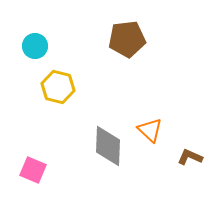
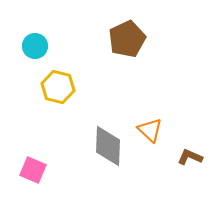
brown pentagon: rotated 18 degrees counterclockwise
